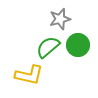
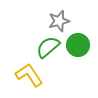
gray star: moved 1 px left, 2 px down
yellow L-shape: rotated 136 degrees counterclockwise
